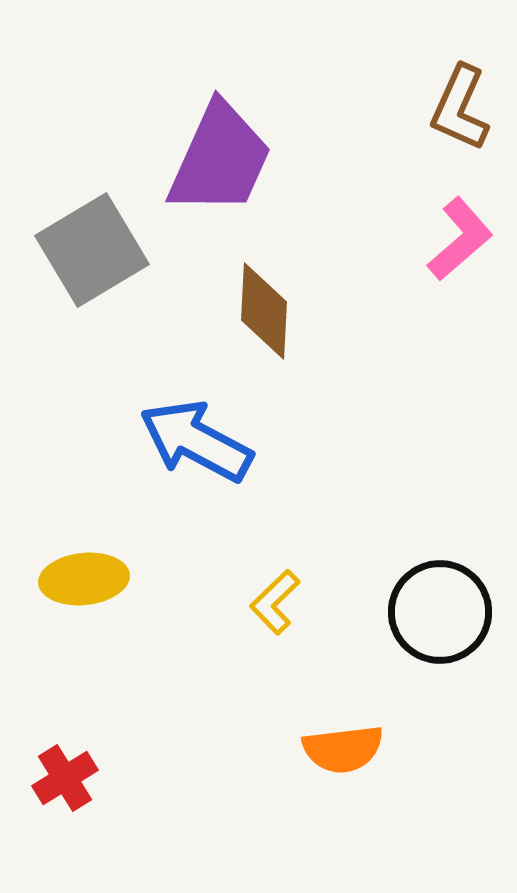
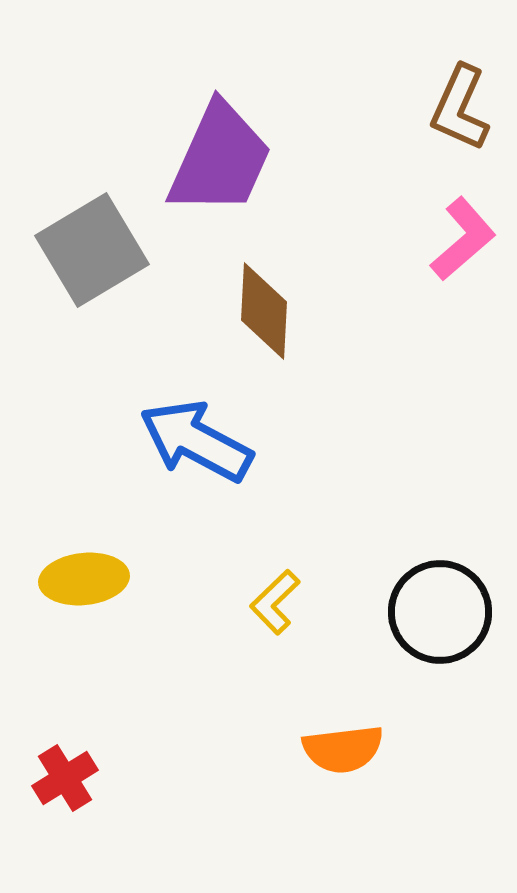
pink L-shape: moved 3 px right
